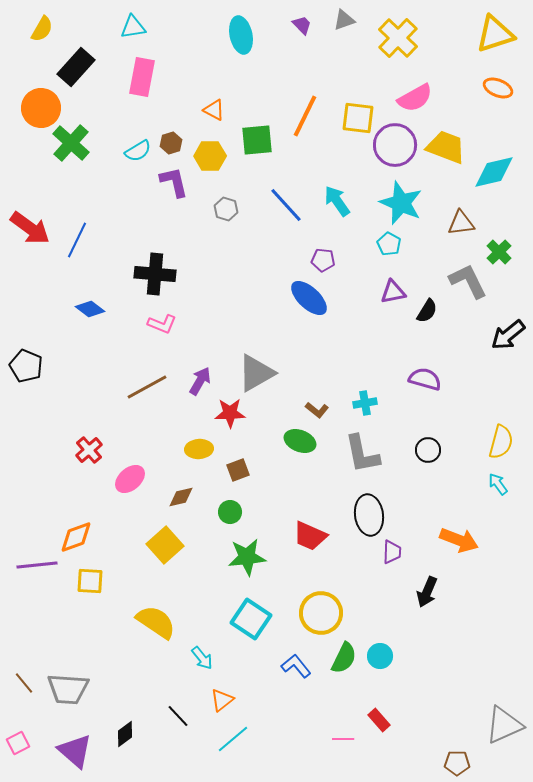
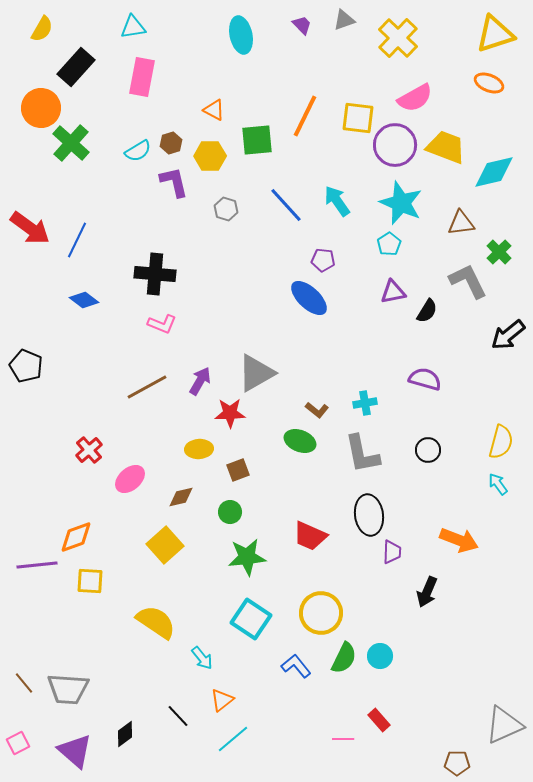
orange ellipse at (498, 88): moved 9 px left, 5 px up
cyan pentagon at (389, 244): rotated 10 degrees clockwise
blue diamond at (90, 309): moved 6 px left, 9 px up
